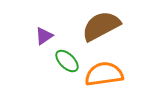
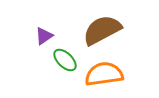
brown semicircle: moved 1 px right, 4 px down
green ellipse: moved 2 px left, 1 px up
